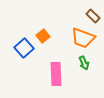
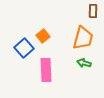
brown rectangle: moved 5 px up; rotated 48 degrees clockwise
orange trapezoid: rotated 95 degrees counterclockwise
green arrow: rotated 128 degrees clockwise
pink rectangle: moved 10 px left, 4 px up
